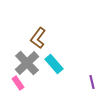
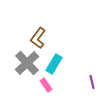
cyan rectangle: rotated 72 degrees clockwise
pink rectangle: moved 28 px right, 2 px down
